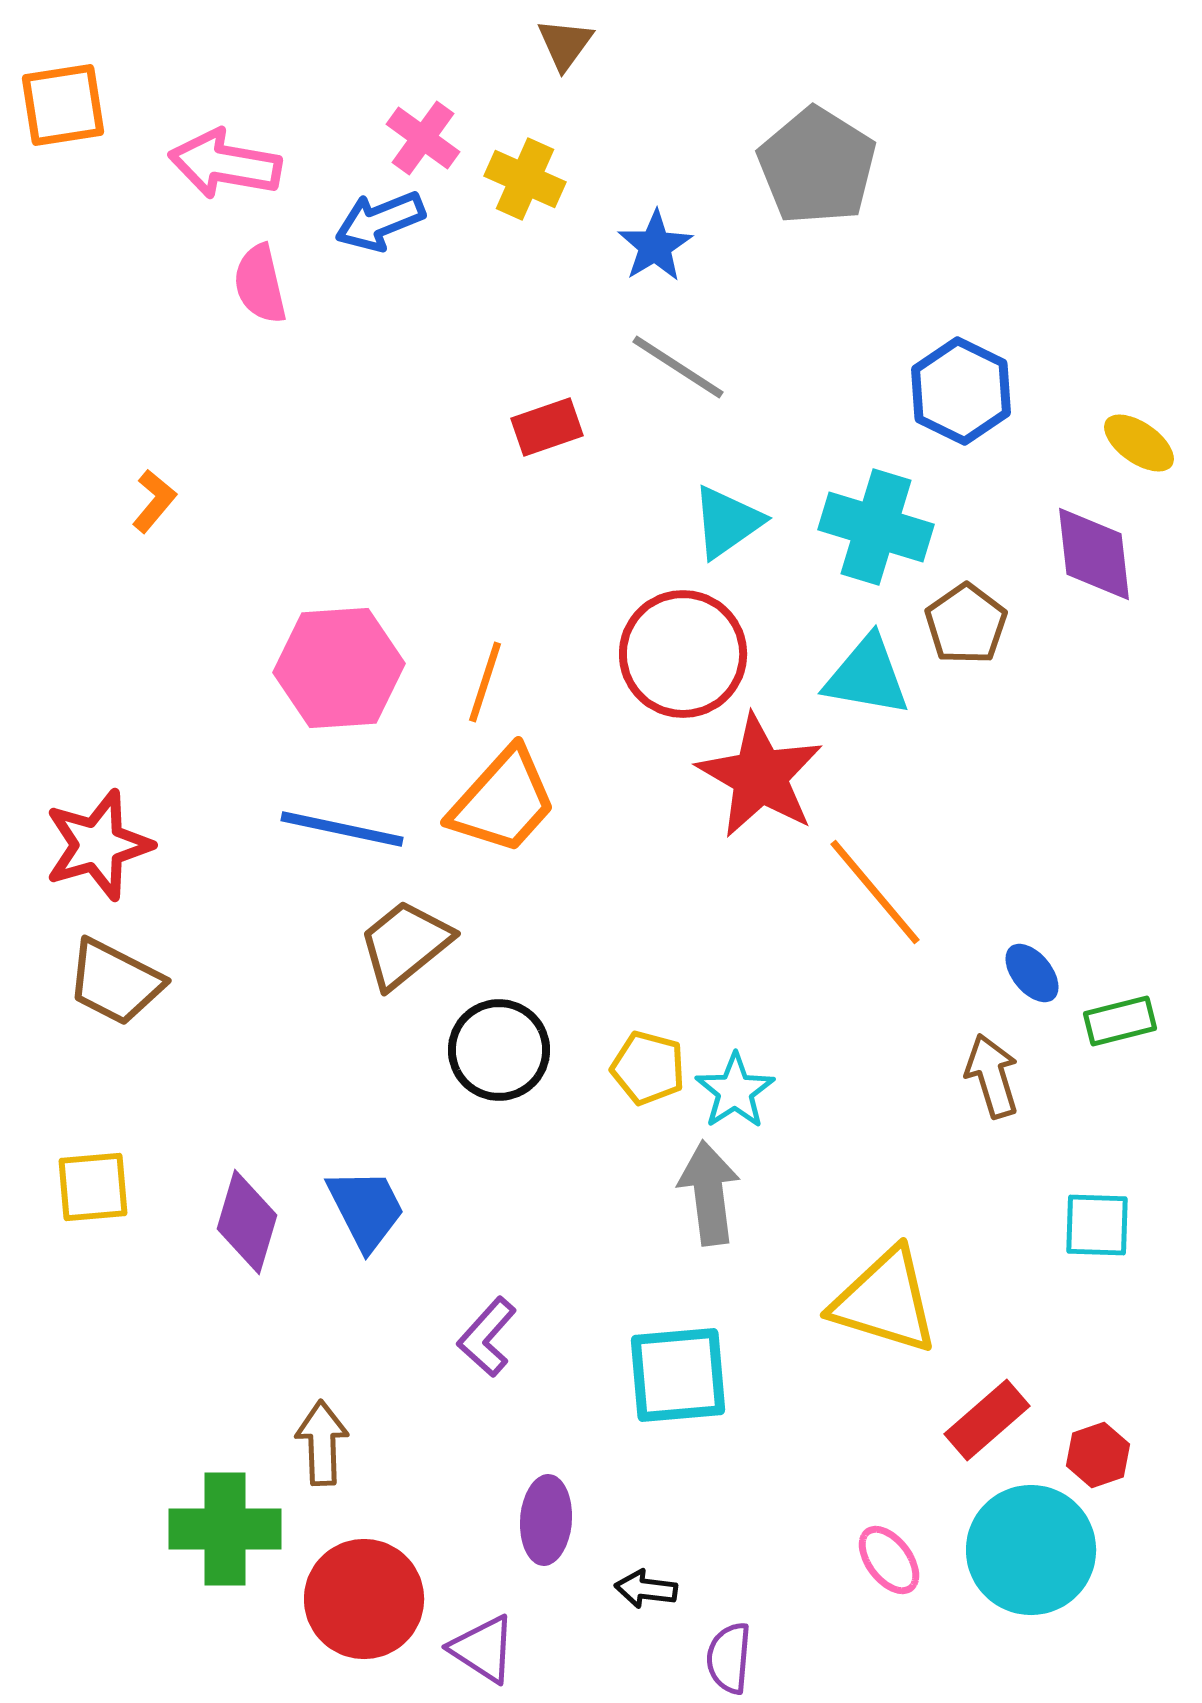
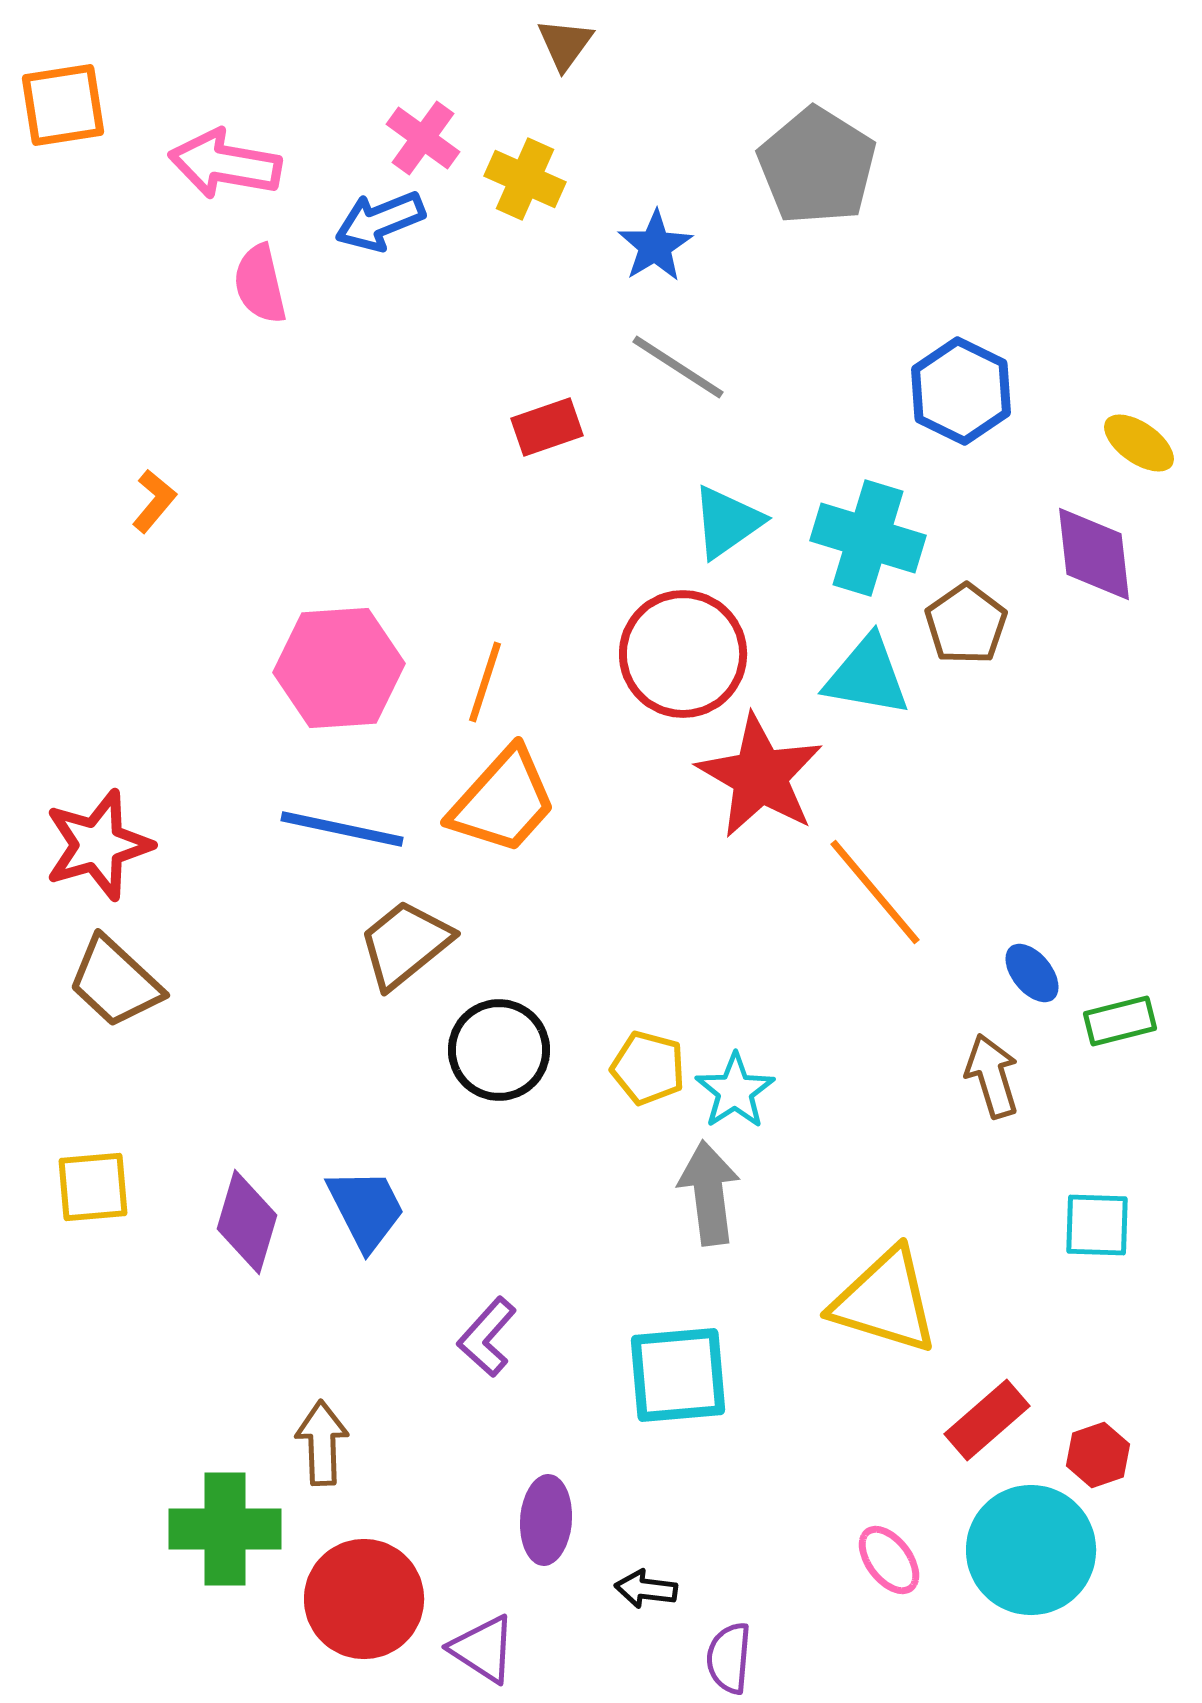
cyan cross at (876, 527): moved 8 px left, 11 px down
brown trapezoid at (115, 982): rotated 16 degrees clockwise
